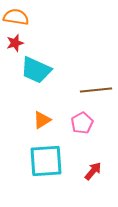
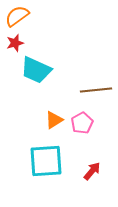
orange semicircle: moved 1 px right, 1 px up; rotated 45 degrees counterclockwise
orange triangle: moved 12 px right
red arrow: moved 1 px left
